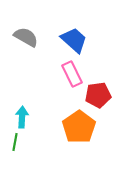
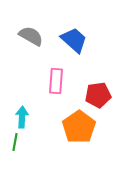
gray semicircle: moved 5 px right, 1 px up
pink rectangle: moved 16 px left, 7 px down; rotated 30 degrees clockwise
